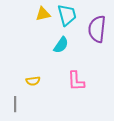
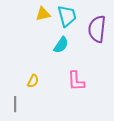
cyan trapezoid: moved 1 px down
yellow semicircle: rotated 56 degrees counterclockwise
